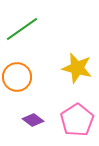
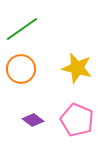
orange circle: moved 4 px right, 8 px up
pink pentagon: rotated 16 degrees counterclockwise
